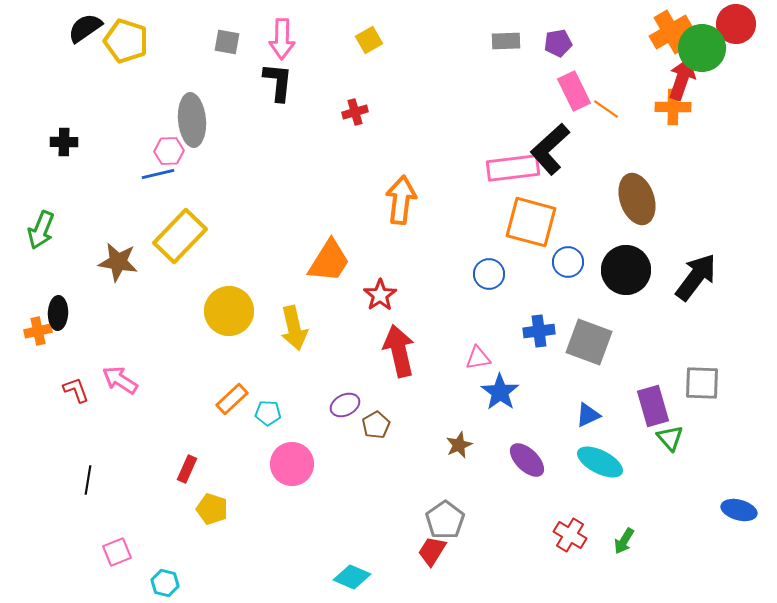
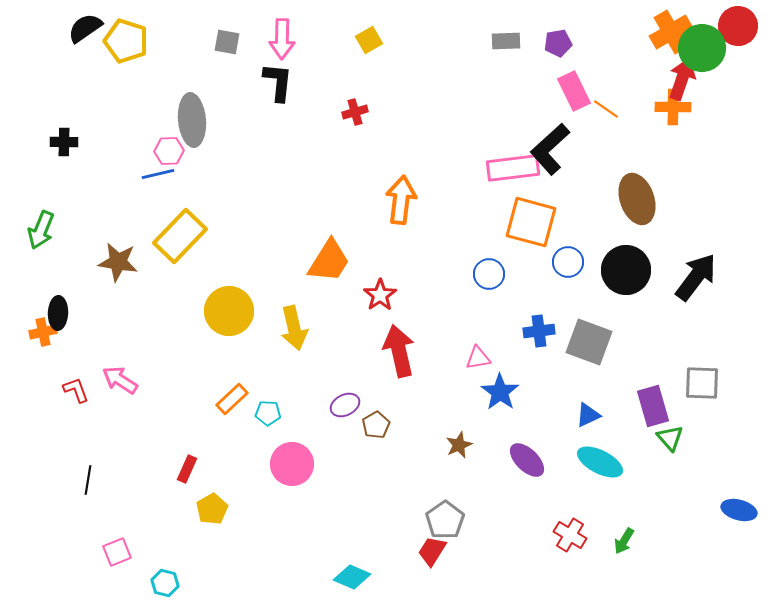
red circle at (736, 24): moved 2 px right, 2 px down
orange cross at (38, 331): moved 5 px right, 1 px down
yellow pentagon at (212, 509): rotated 24 degrees clockwise
